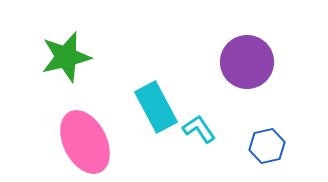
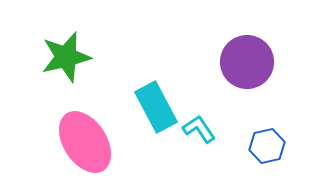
pink ellipse: rotated 6 degrees counterclockwise
